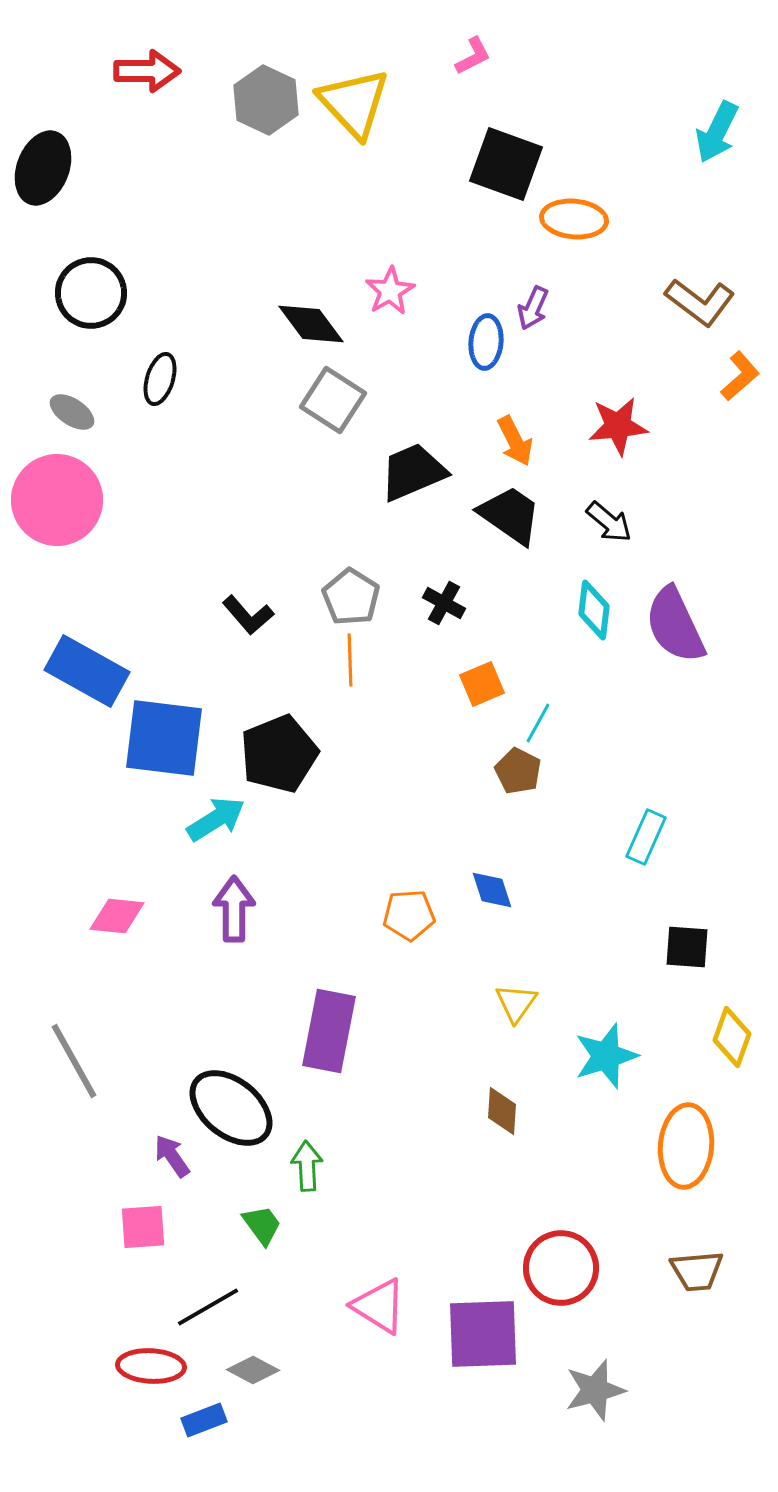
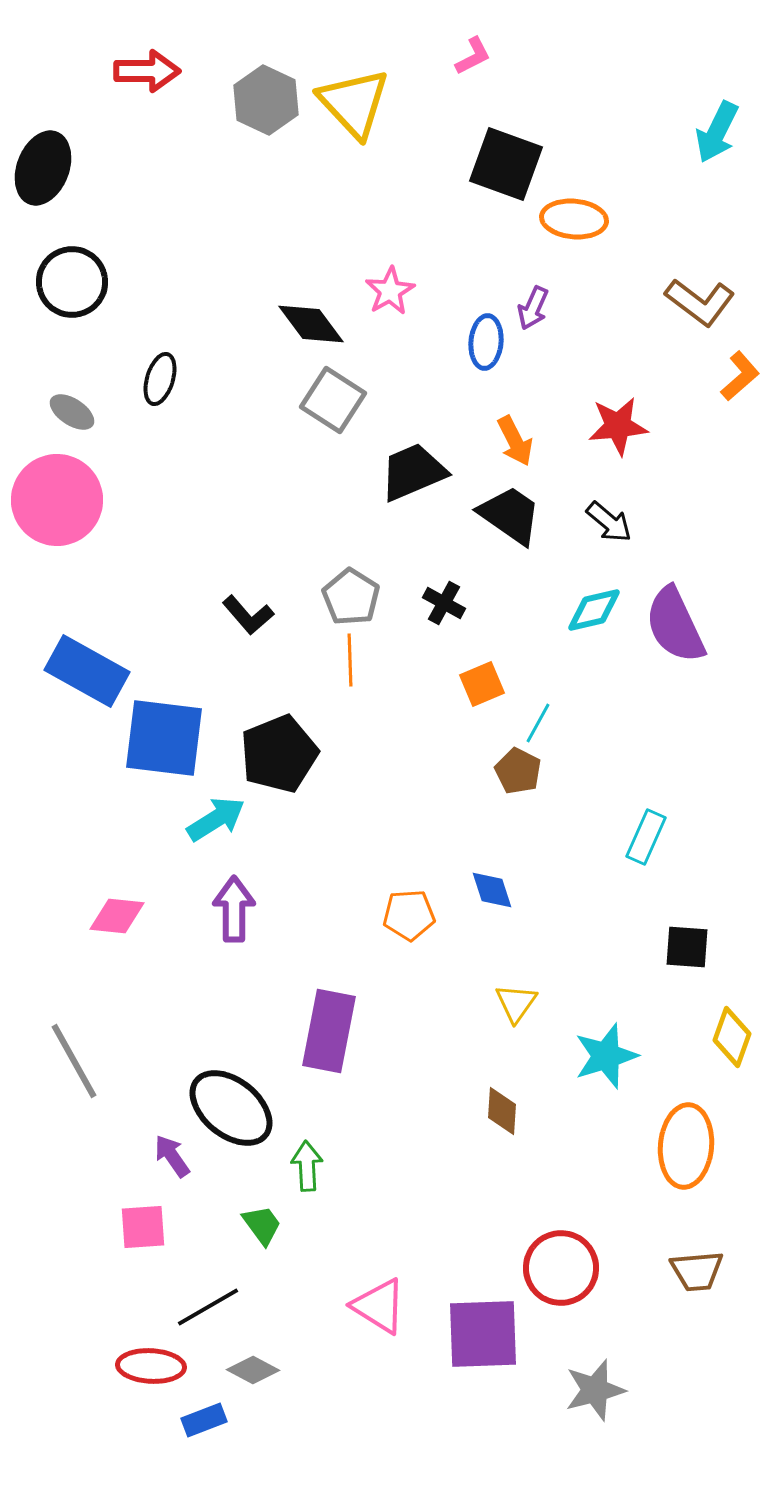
black circle at (91, 293): moved 19 px left, 11 px up
cyan diamond at (594, 610): rotated 70 degrees clockwise
